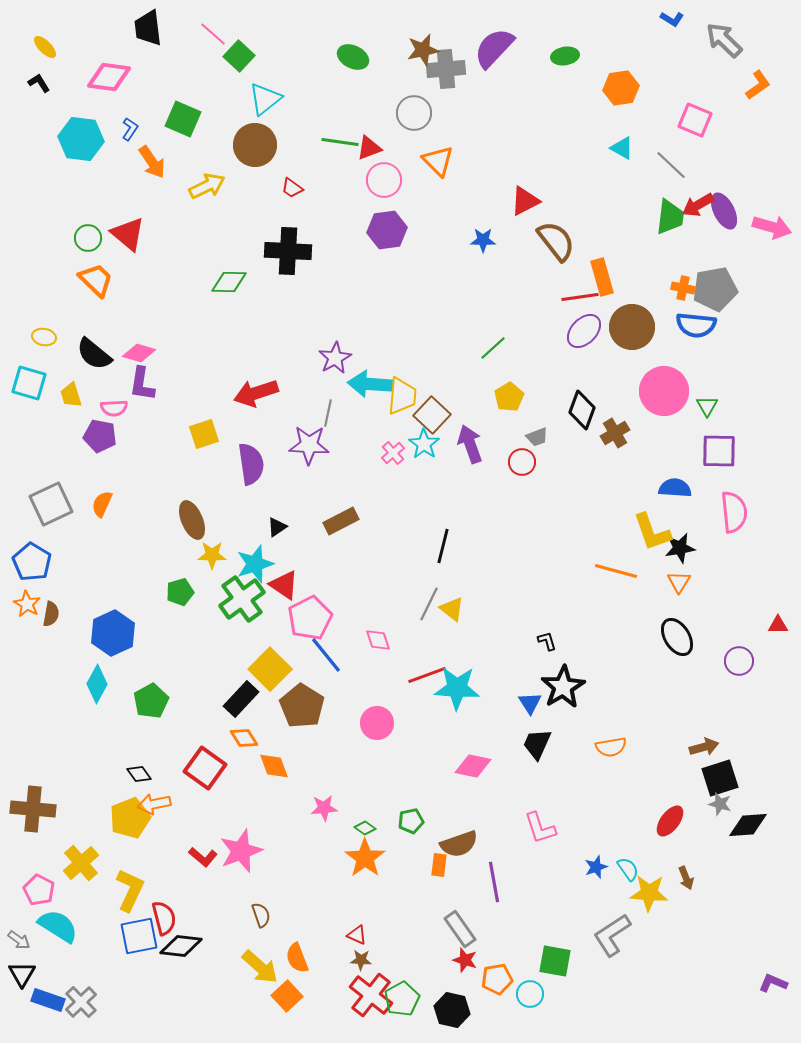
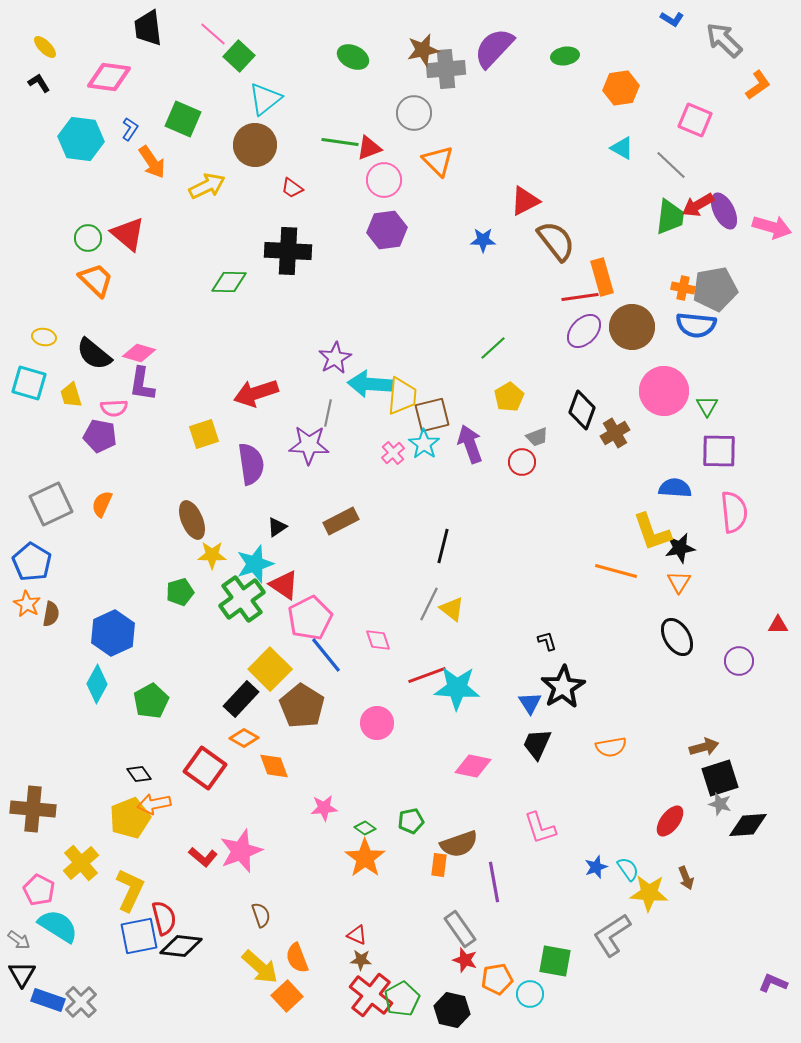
brown square at (432, 415): rotated 33 degrees clockwise
orange diamond at (244, 738): rotated 28 degrees counterclockwise
